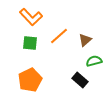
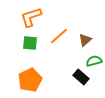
orange L-shape: rotated 115 degrees clockwise
black rectangle: moved 1 px right, 3 px up
